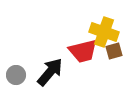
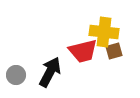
yellow cross: rotated 12 degrees counterclockwise
black arrow: rotated 12 degrees counterclockwise
